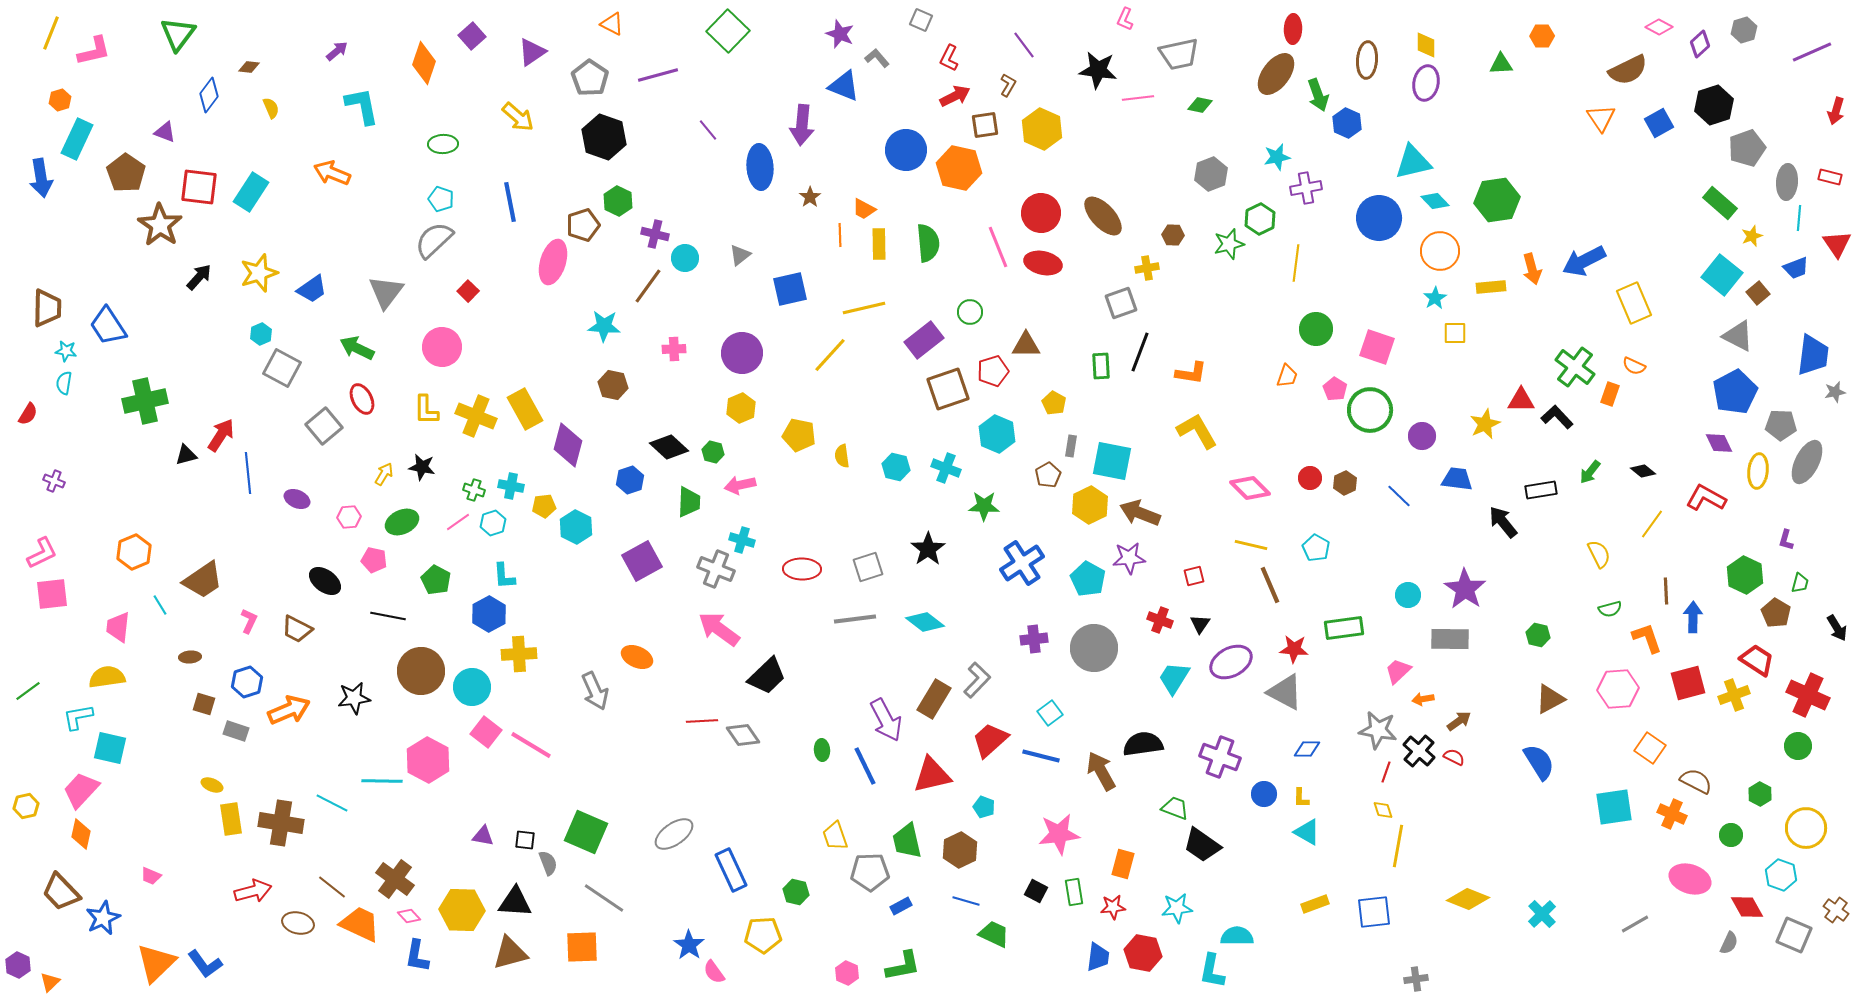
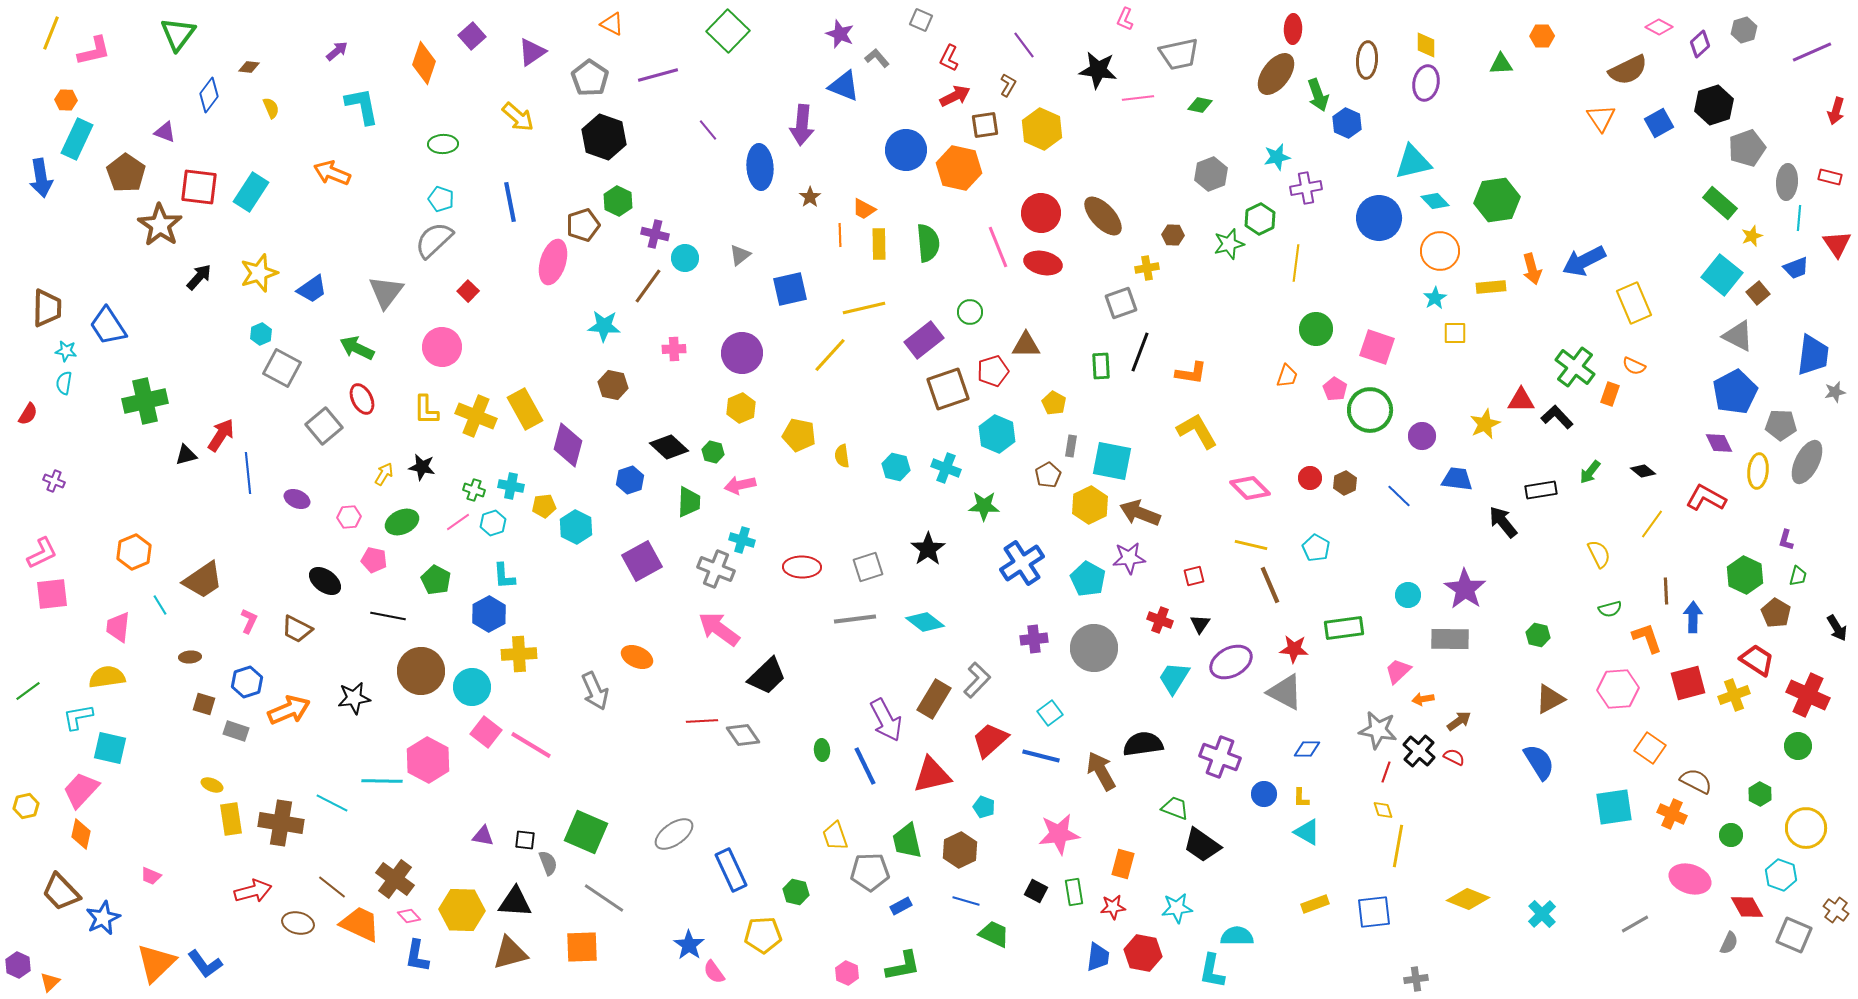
orange hexagon at (60, 100): moved 6 px right; rotated 20 degrees clockwise
red ellipse at (802, 569): moved 2 px up
green trapezoid at (1800, 583): moved 2 px left, 7 px up
